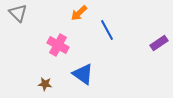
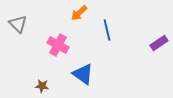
gray triangle: moved 11 px down
blue line: rotated 15 degrees clockwise
brown star: moved 3 px left, 2 px down
